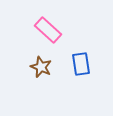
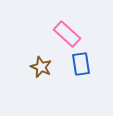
pink rectangle: moved 19 px right, 4 px down
